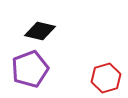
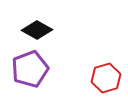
black diamond: moved 3 px left, 1 px up; rotated 16 degrees clockwise
